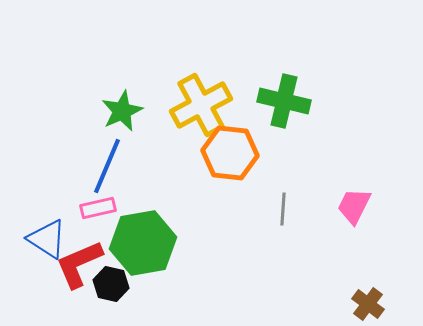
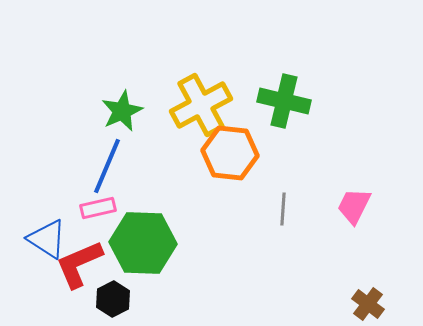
green hexagon: rotated 12 degrees clockwise
black hexagon: moved 2 px right, 15 px down; rotated 20 degrees clockwise
